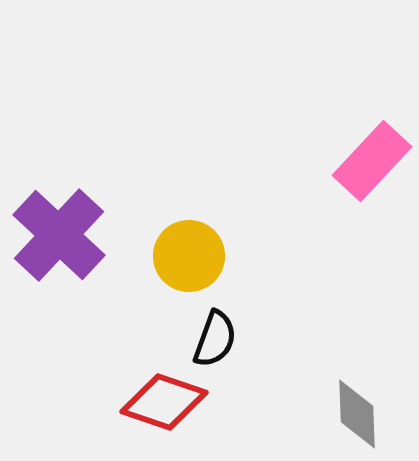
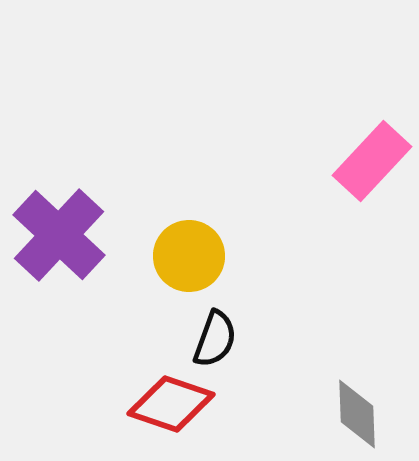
red diamond: moved 7 px right, 2 px down
